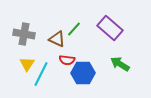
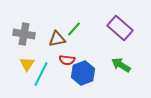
purple rectangle: moved 10 px right
brown triangle: rotated 36 degrees counterclockwise
green arrow: moved 1 px right, 1 px down
blue hexagon: rotated 20 degrees counterclockwise
